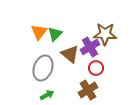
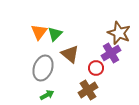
brown star: moved 14 px right, 1 px up; rotated 20 degrees clockwise
purple cross: moved 21 px right, 6 px down
